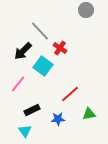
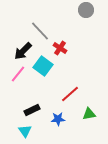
pink line: moved 10 px up
